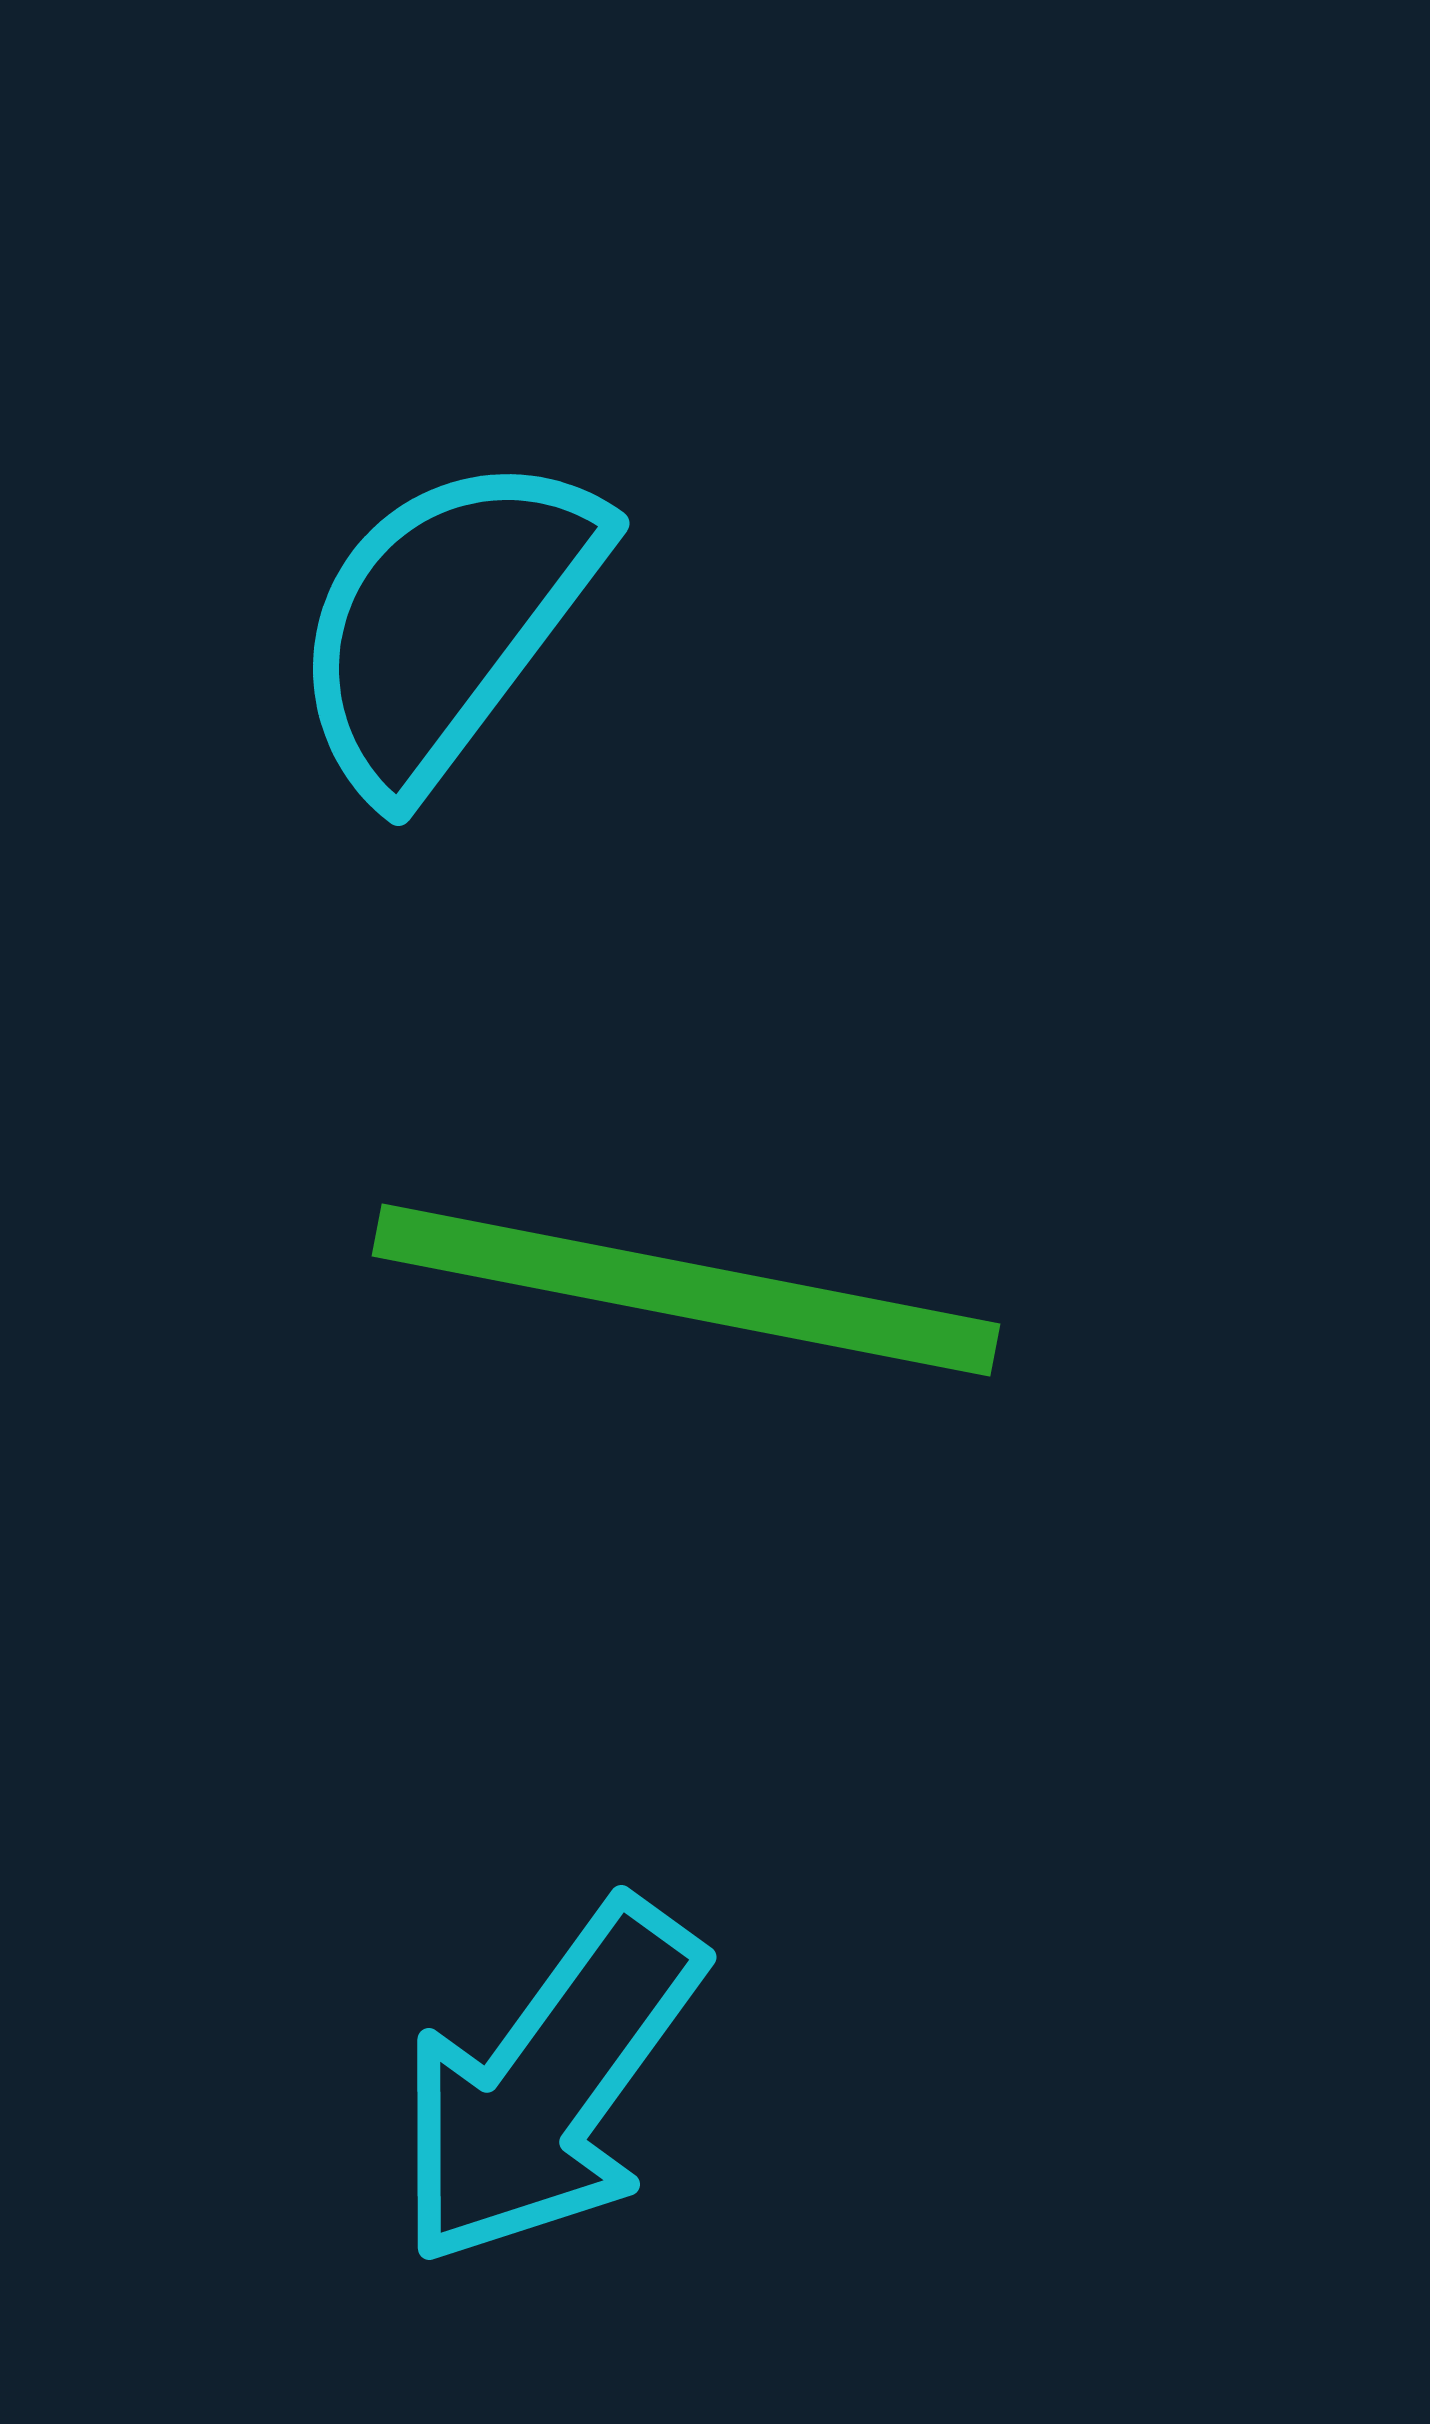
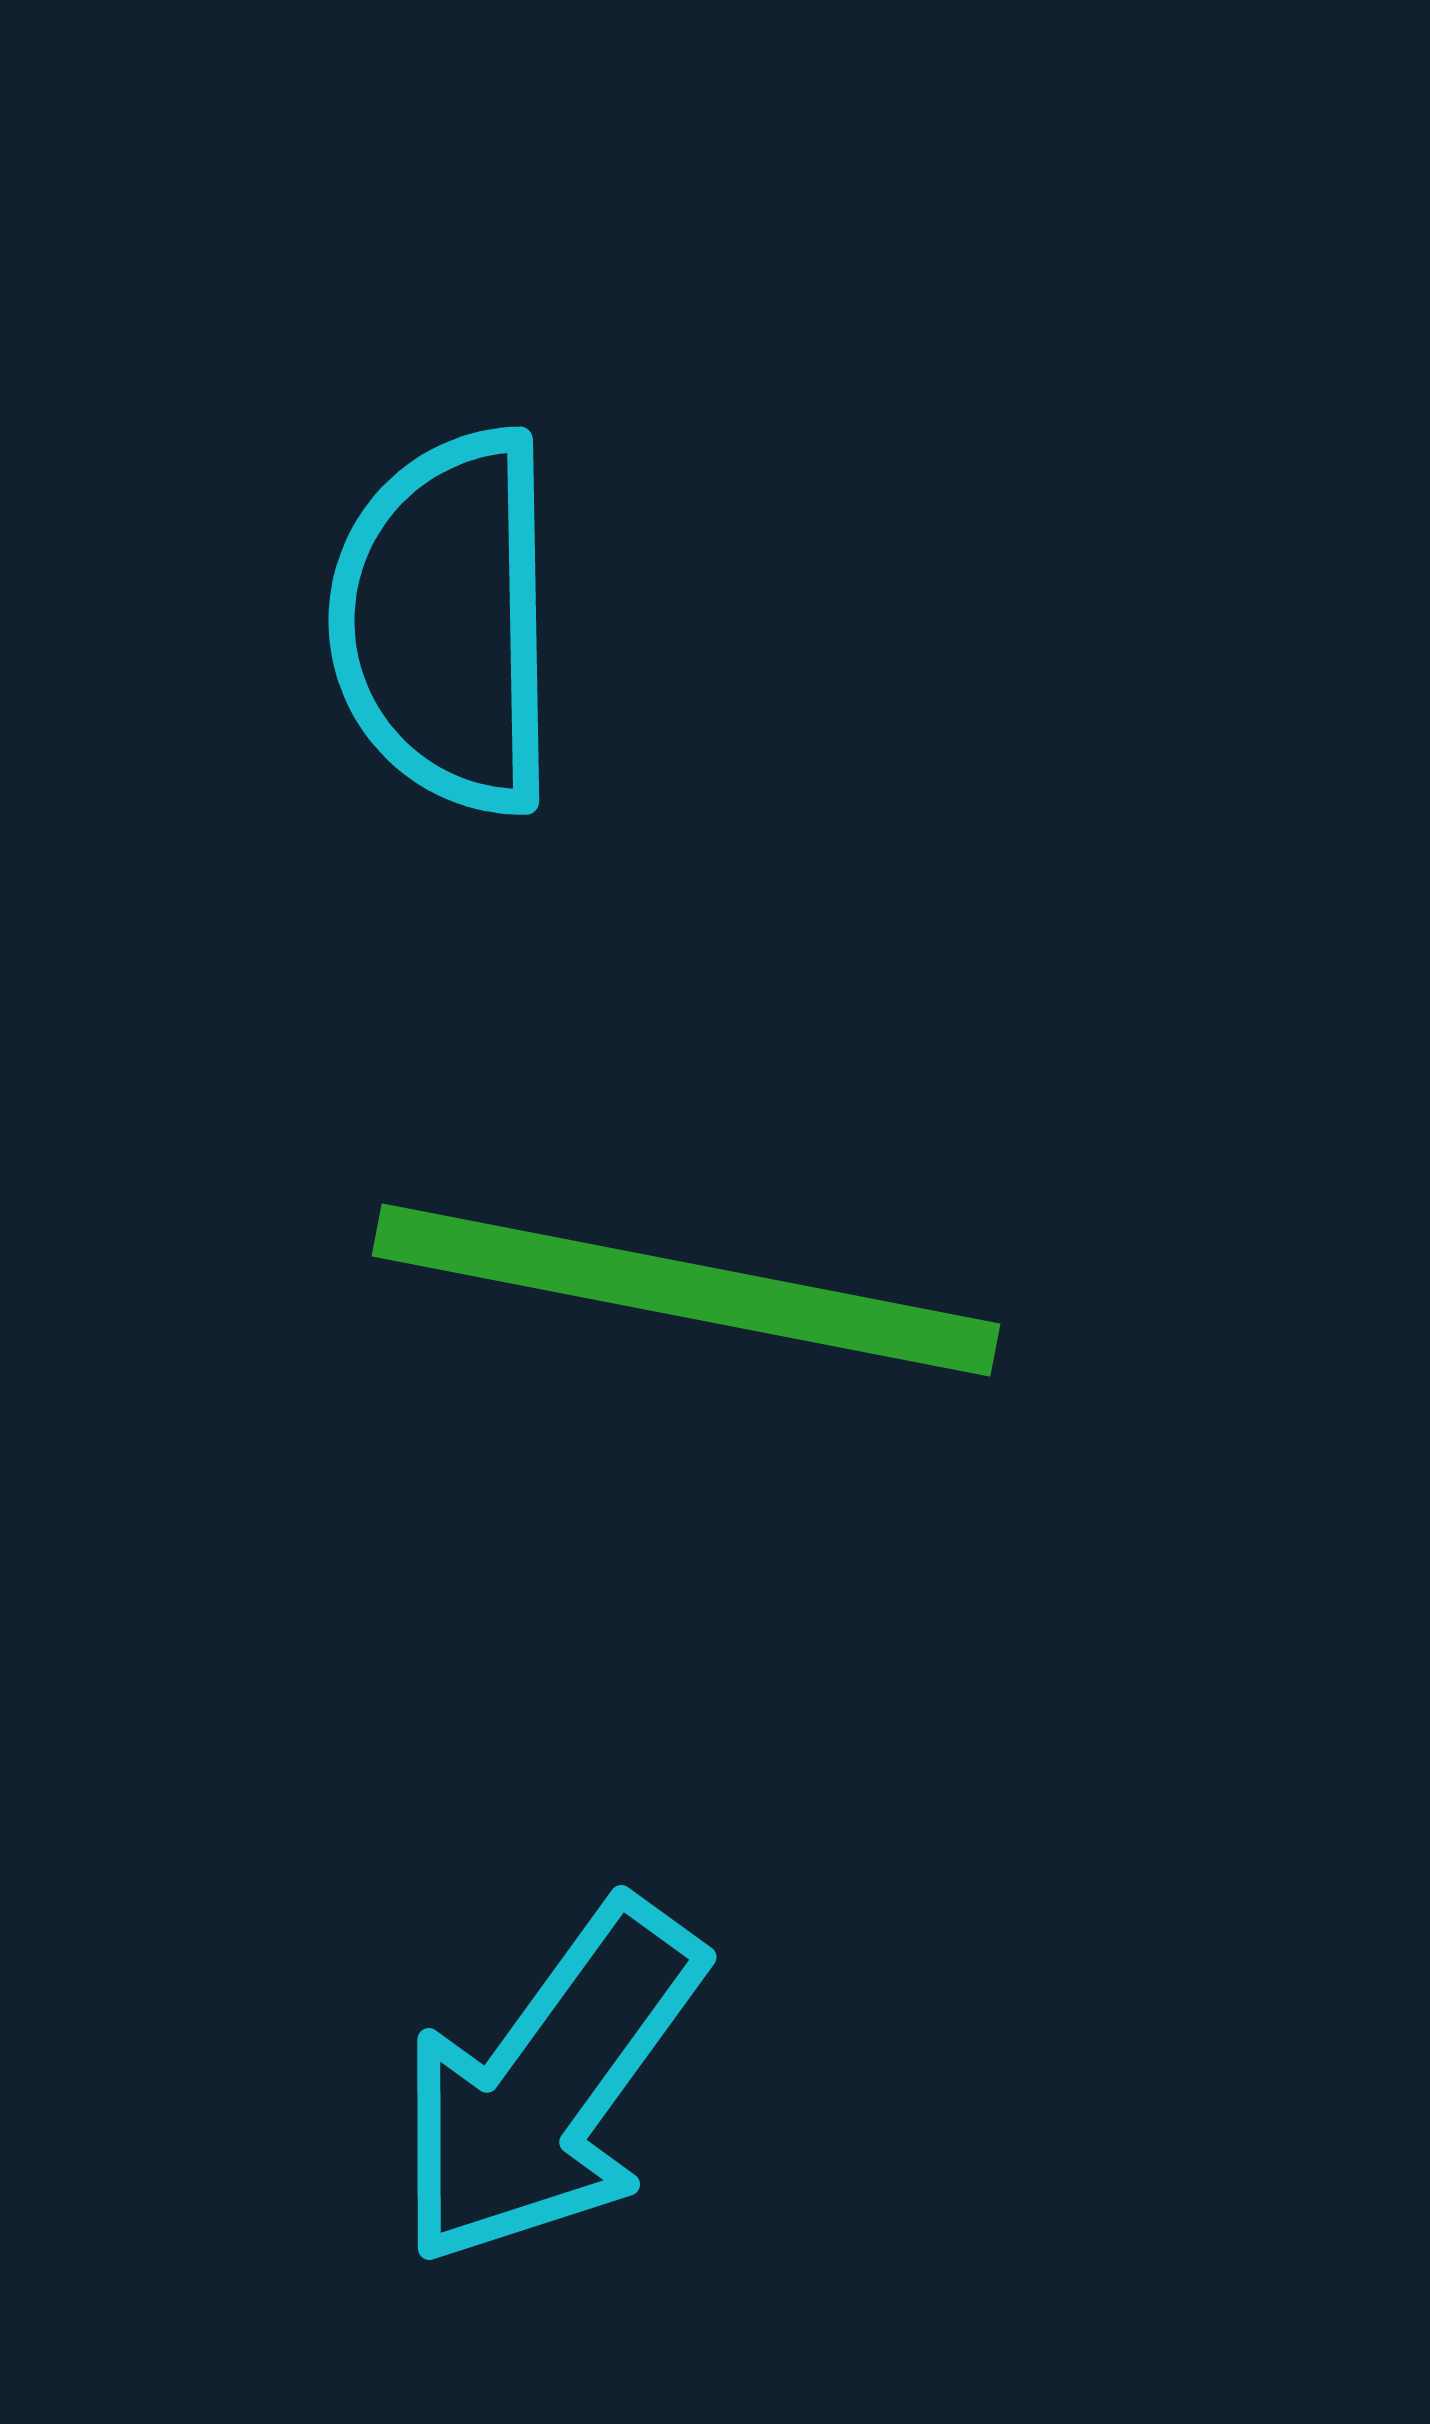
cyan semicircle: rotated 38 degrees counterclockwise
